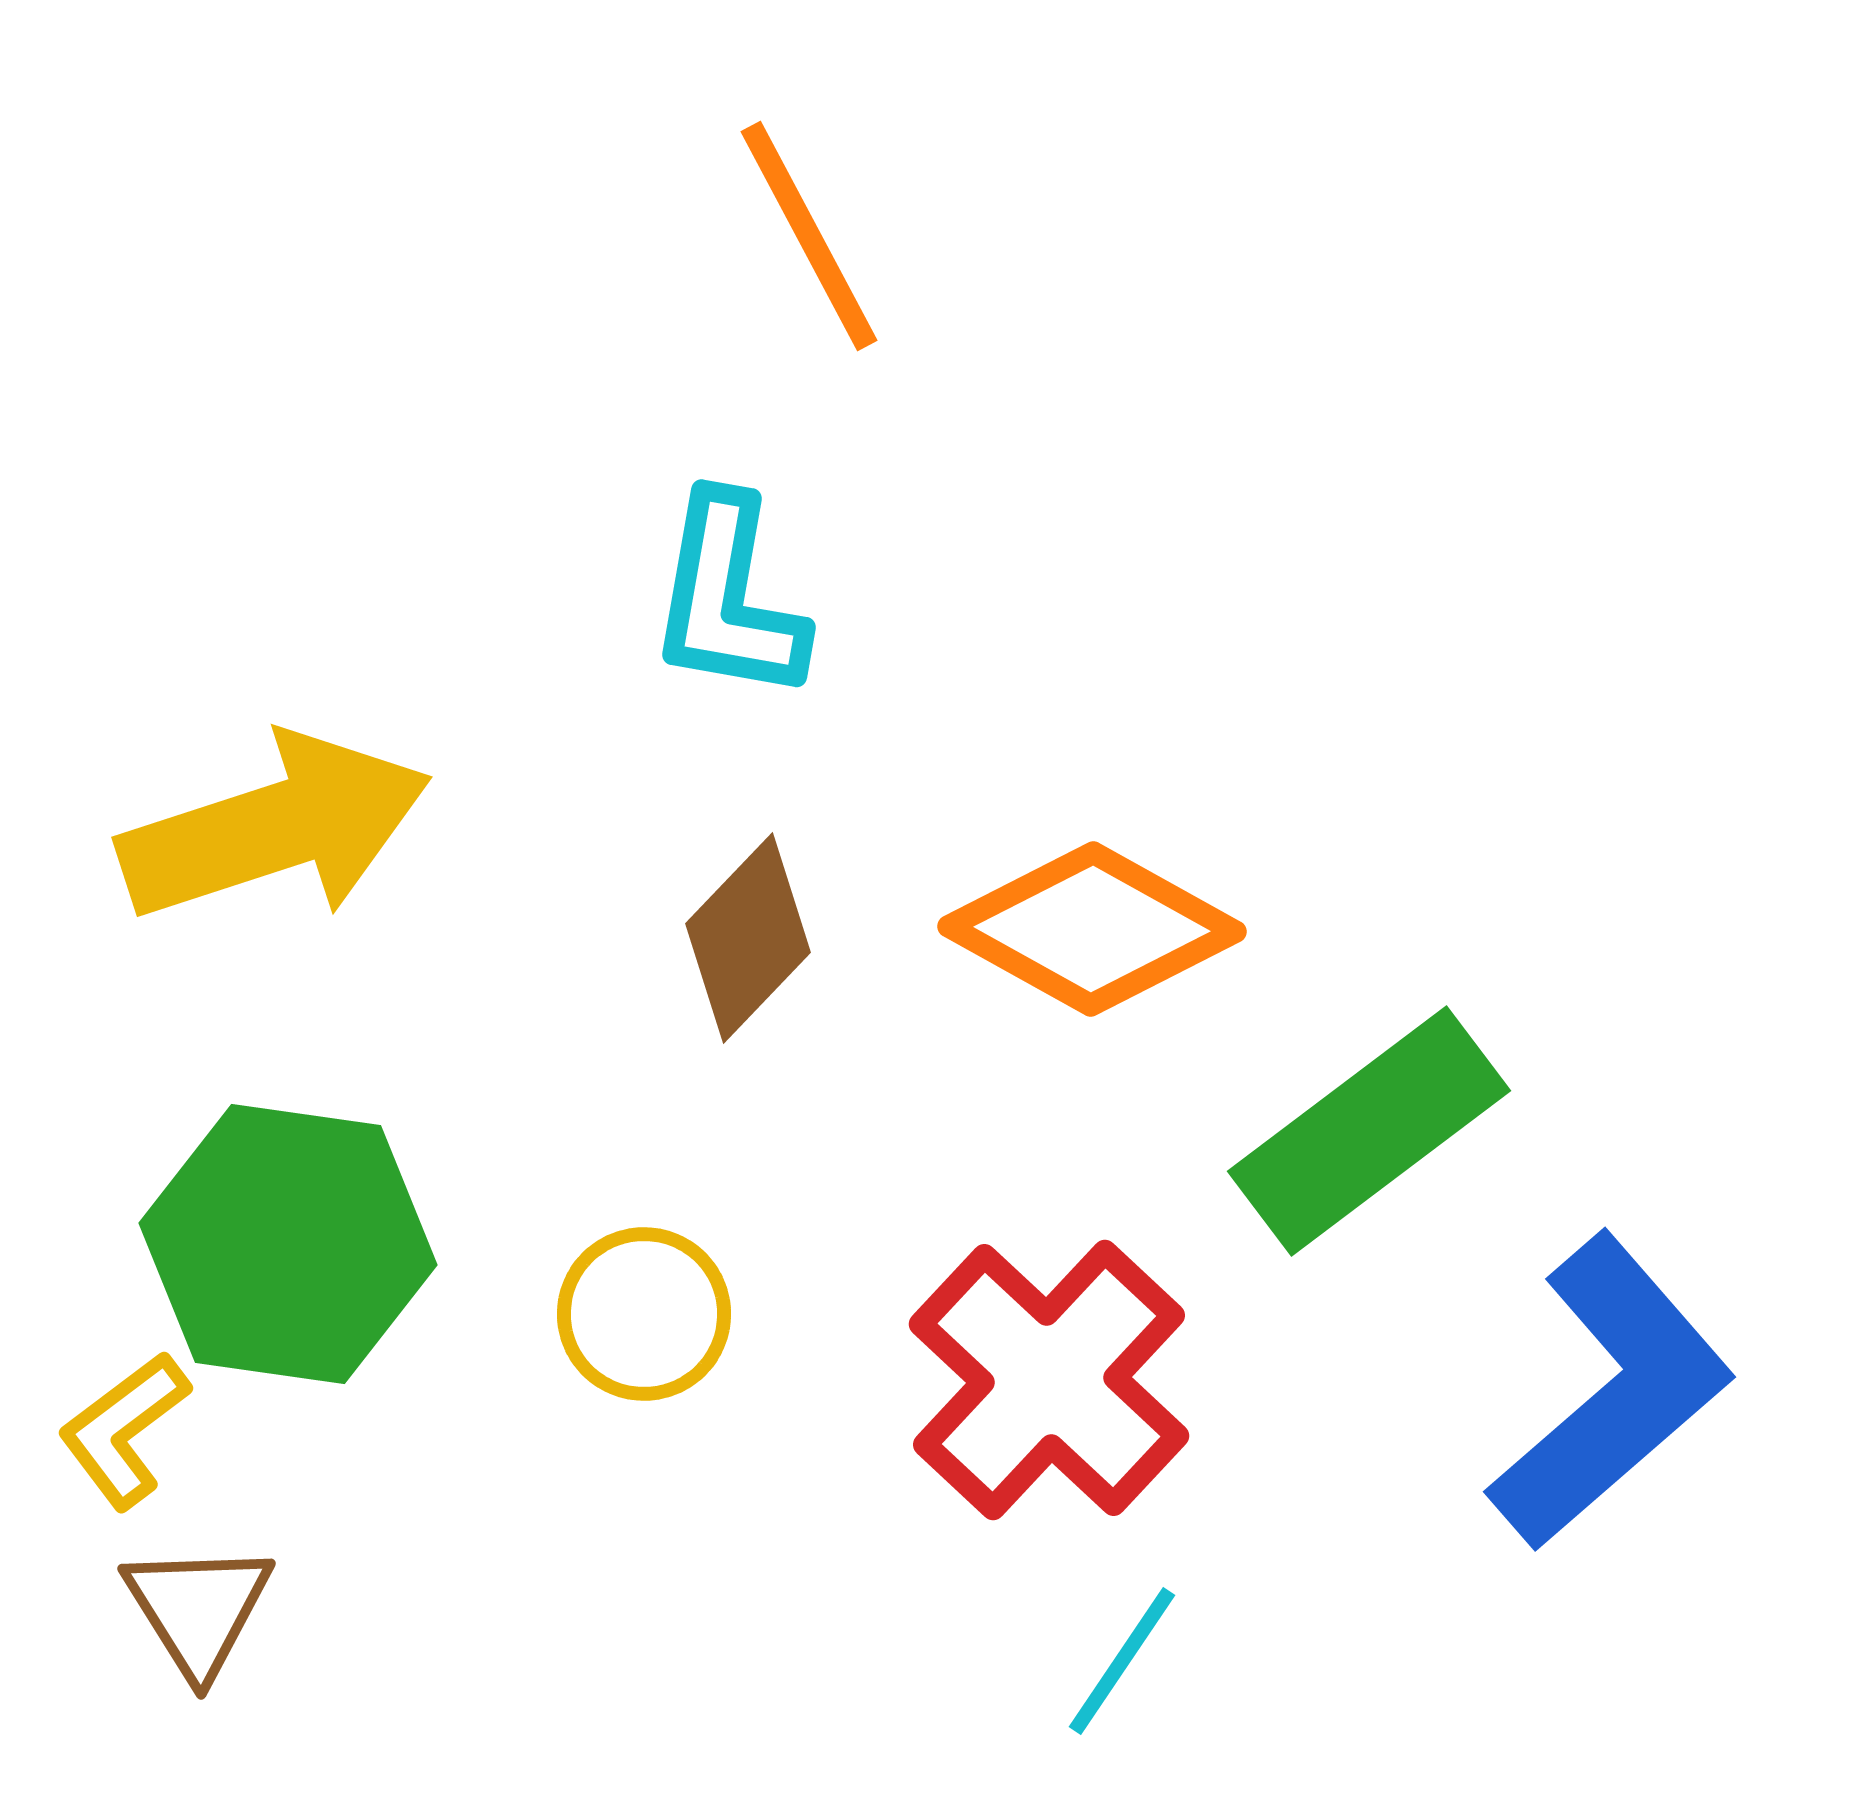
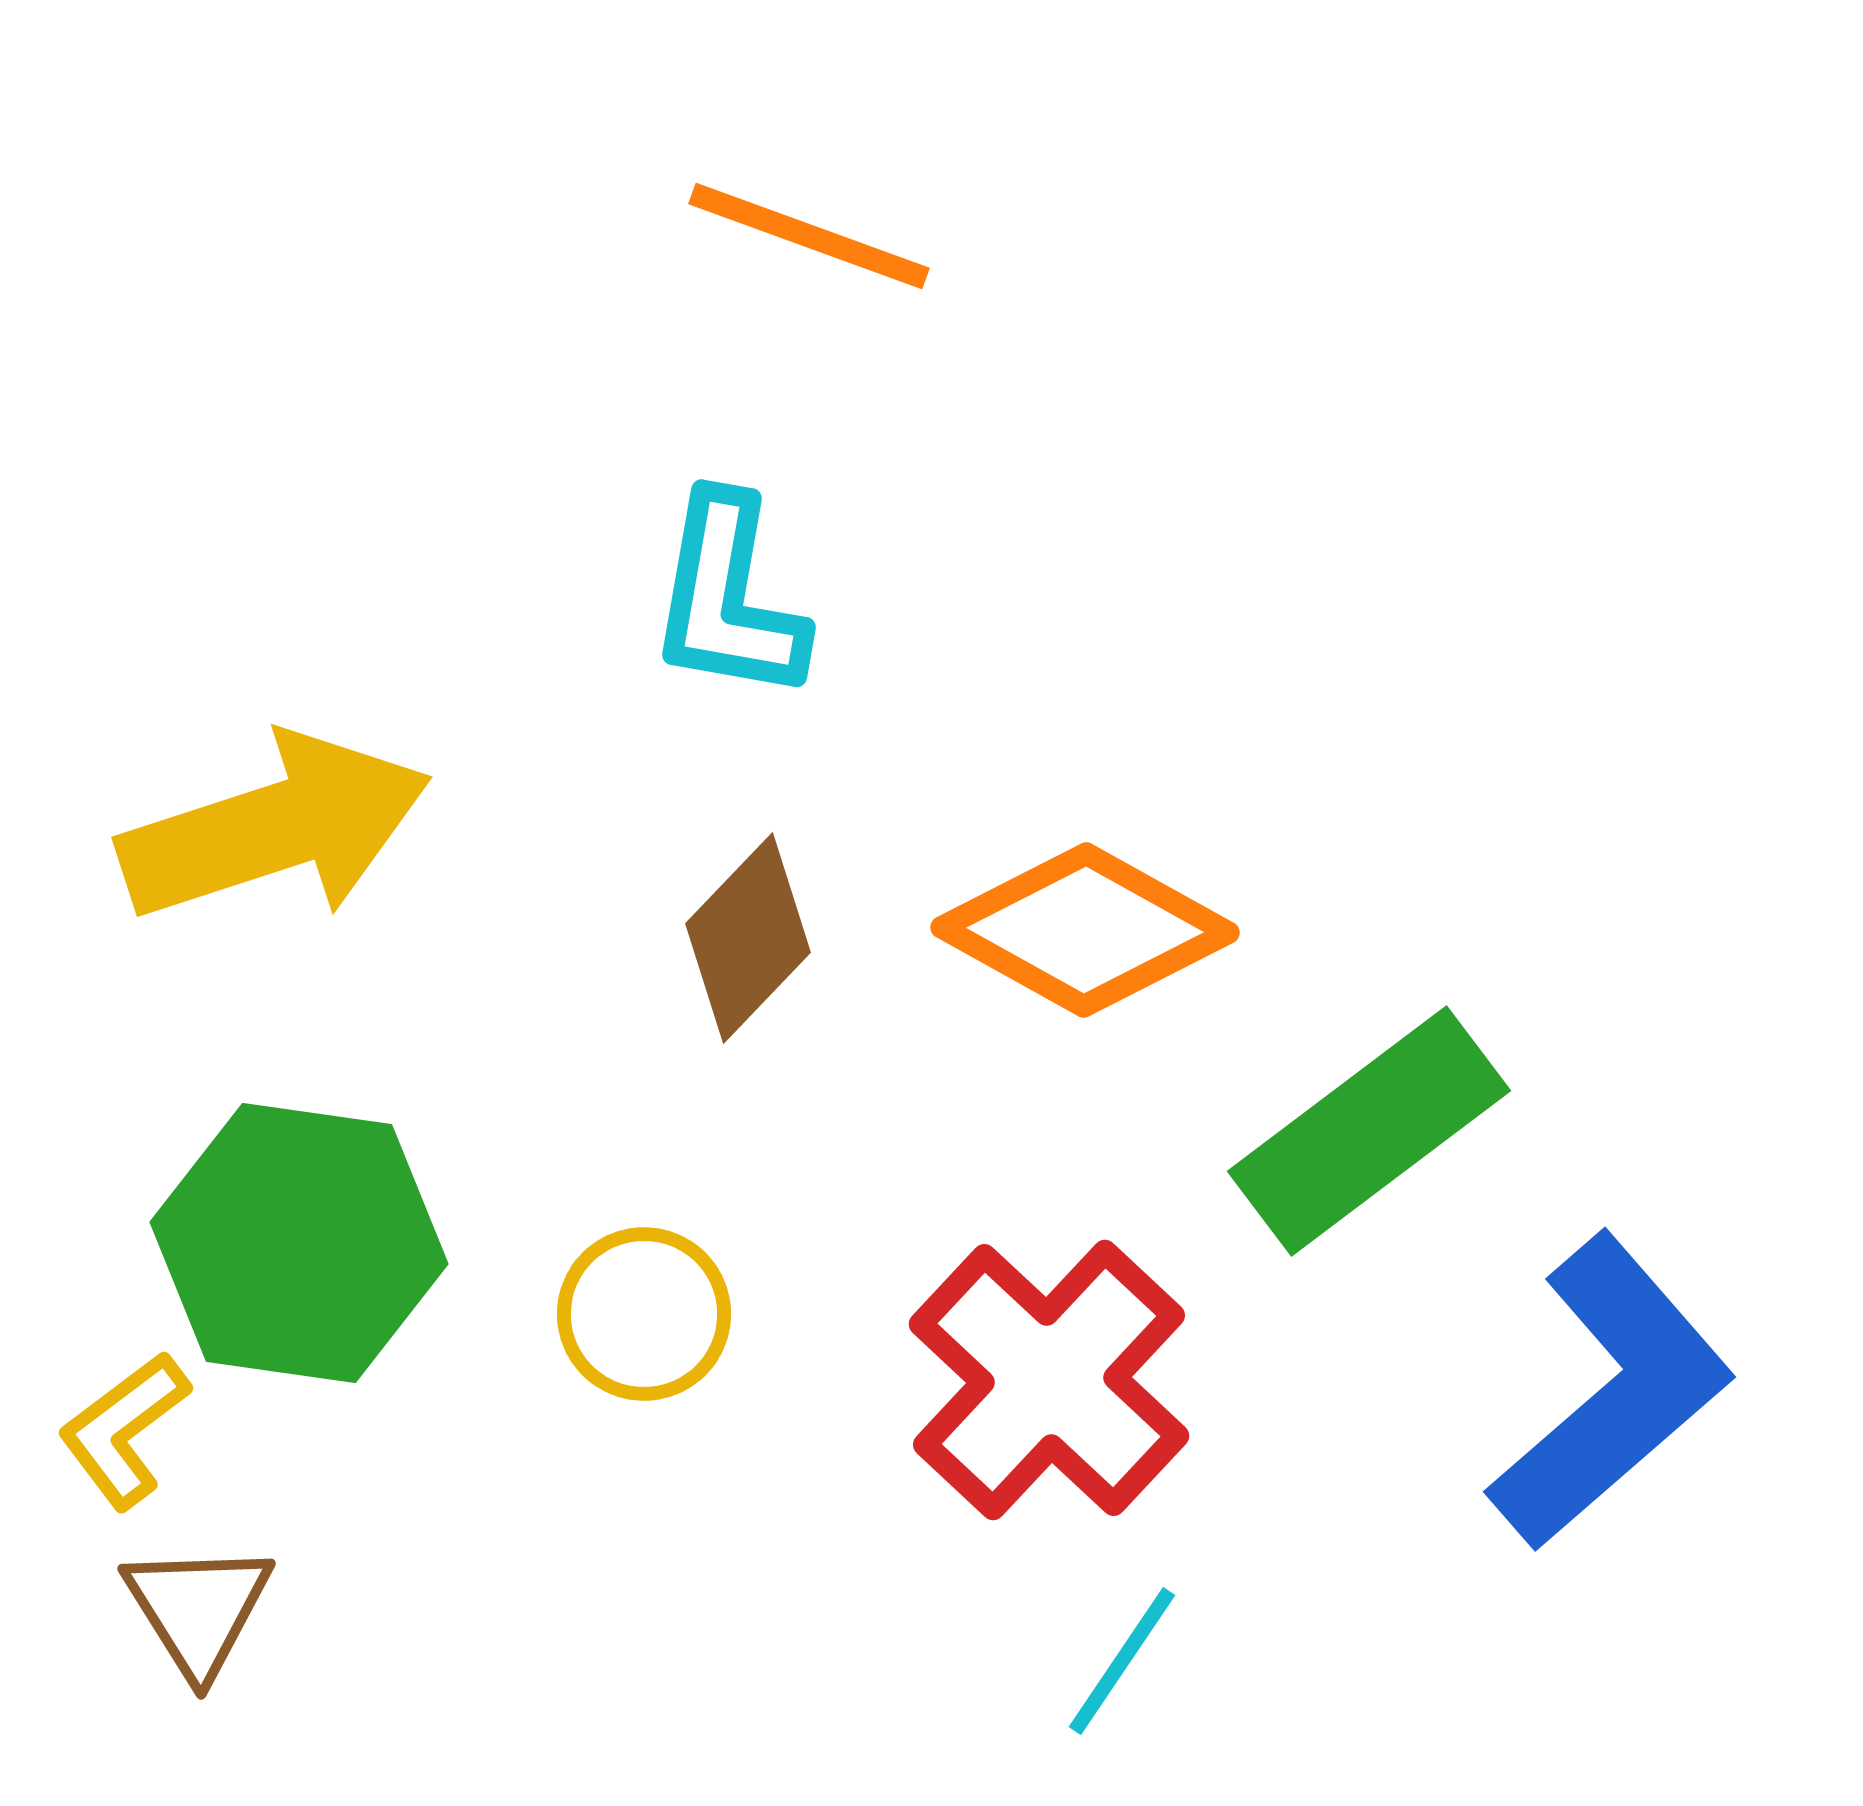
orange line: rotated 42 degrees counterclockwise
orange diamond: moved 7 px left, 1 px down
green hexagon: moved 11 px right, 1 px up
